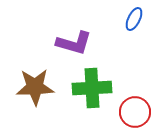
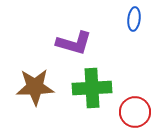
blue ellipse: rotated 20 degrees counterclockwise
